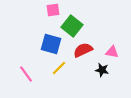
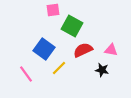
green square: rotated 10 degrees counterclockwise
blue square: moved 7 px left, 5 px down; rotated 20 degrees clockwise
pink triangle: moved 1 px left, 2 px up
